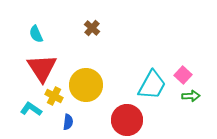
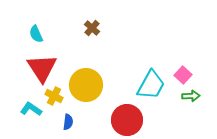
cyan trapezoid: moved 1 px left
